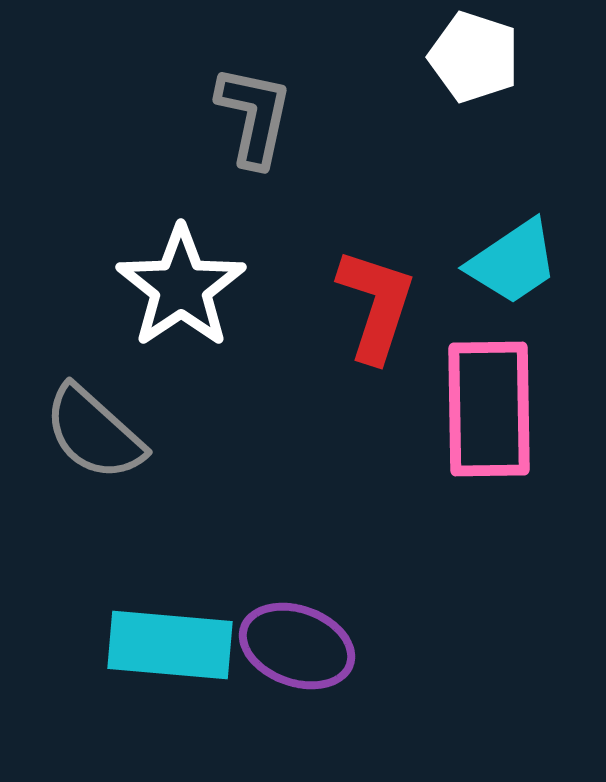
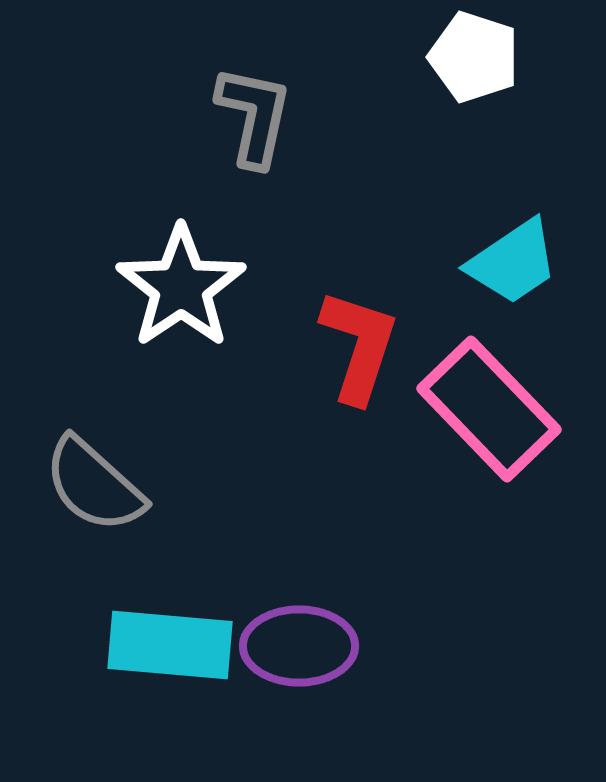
red L-shape: moved 17 px left, 41 px down
pink rectangle: rotated 43 degrees counterclockwise
gray semicircle: moved 52 px down
purple ellipse: moved 2 px right; rotated 20 degrees counterclockwise
